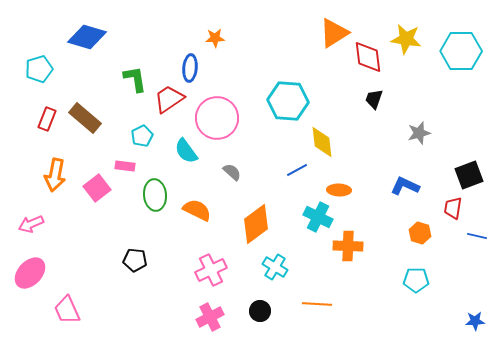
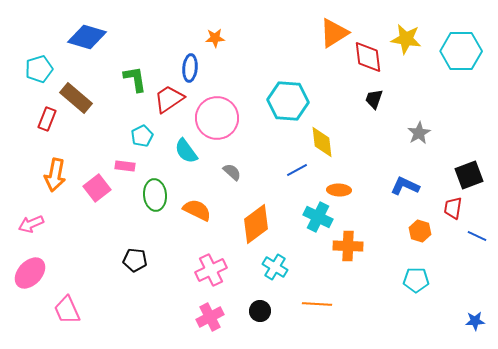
brown rectangle at (85, 118): moved 9 px left, 20 px up
gray star at (419, 133): rotated 15 degrees counterclockwise
orange hexagon at (420, 233): moved 2 px up
blue line at (477, 236): rotated 12 degrees clockwise
